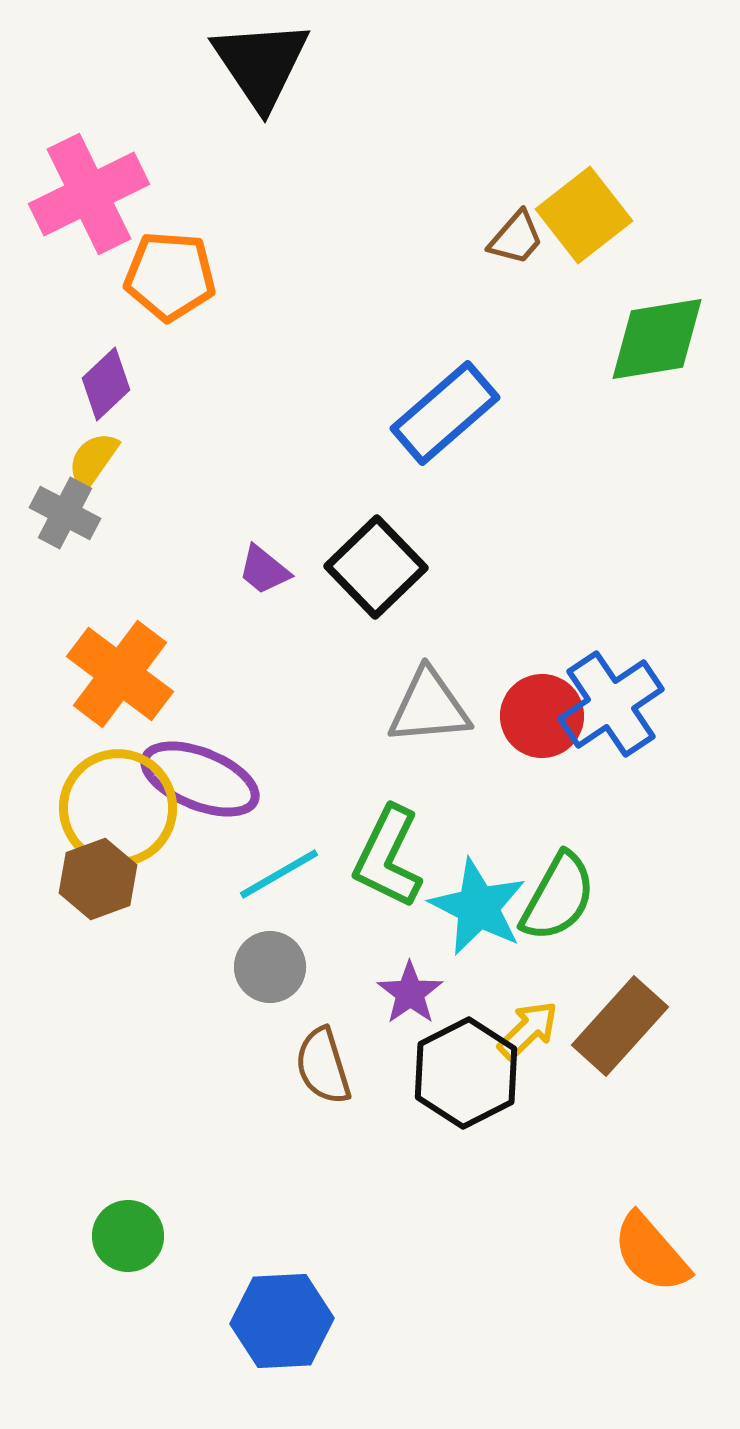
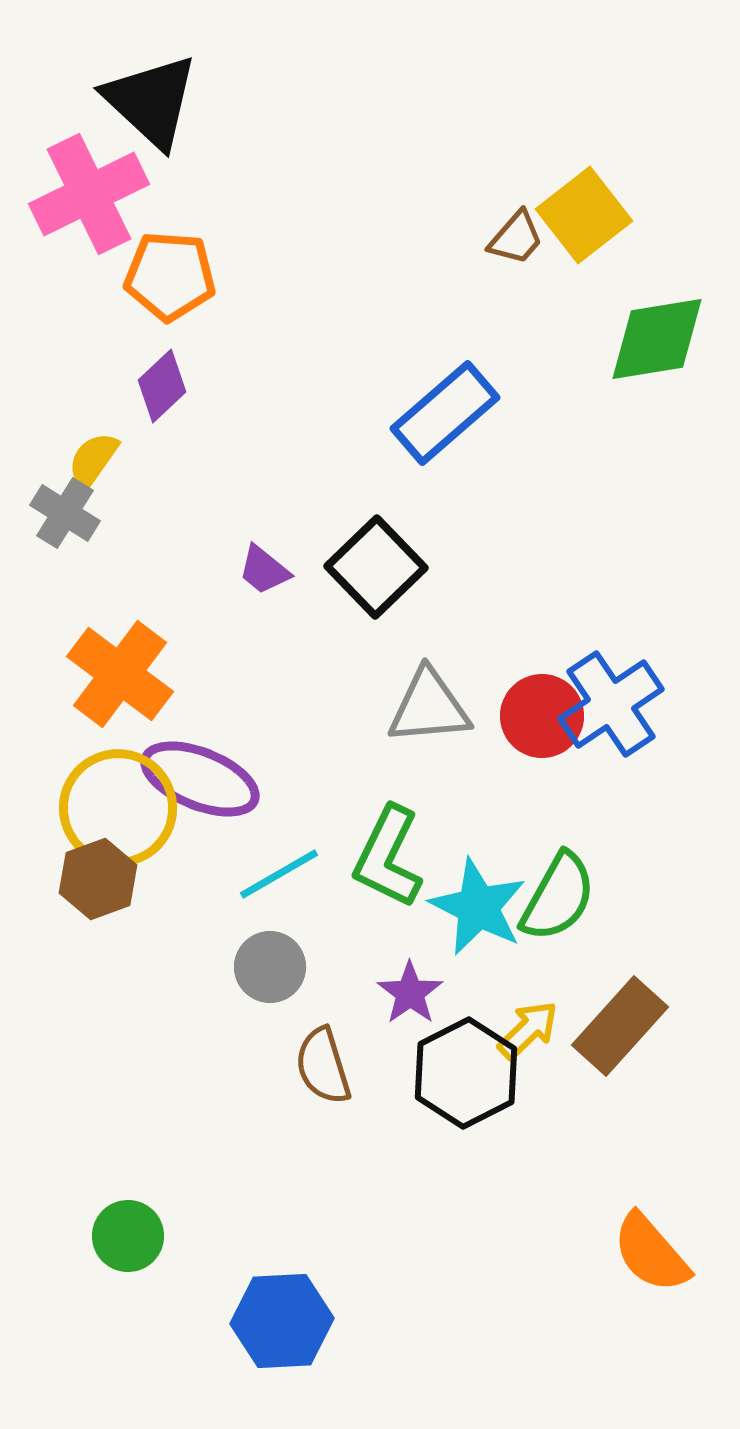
black triangle: moved 110 px left, 37 px down; rotated 13 degrees counterclockwise
purple diamond: moved 56 px right, 2 px down
gray cross: rotated 4 degrees clockwise
